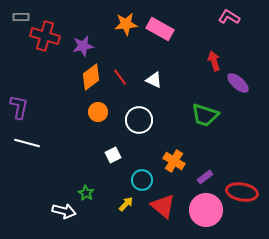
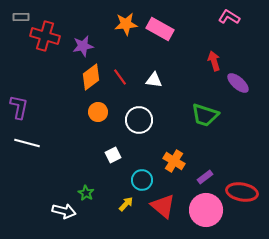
white triangle: rotated 18 degrees counterclockwise
